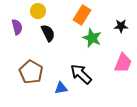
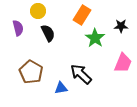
purple semicircle: moved 1 px right, 1 px down
green star: moved 3 px right; rotated 12 degrees clockwise
